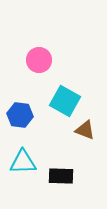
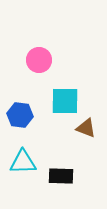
cyan square: rotated 28 degrees counterclockwise
brown triangle: moved 1 px right, 2 px up
